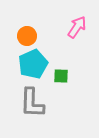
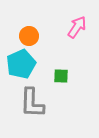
orange circle: moved 2 px right
cyan pentagon: moved 12 px left
